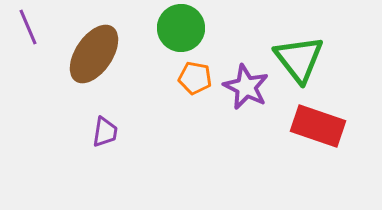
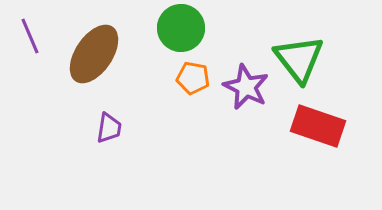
purple line: moved 2 px right, 9 px down
orange pentagon: moved 2 px left
purple trapezoid: moved 4 px right, 4 px up
